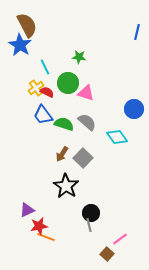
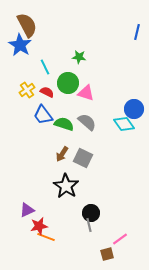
yellow cross: moved 9 px left, 2 px down
cyan diamond: moved 7 px right, 13 px up
gray square: rotated 18 degrees counterclockwise
brown square: rotated 32 degrees clockwise
